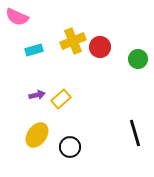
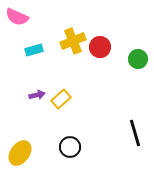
yellow ellipse: moved 17 px left, 18 px down
